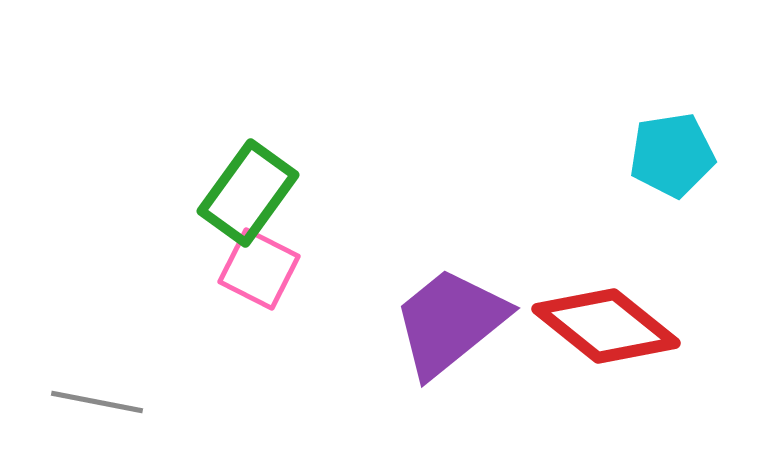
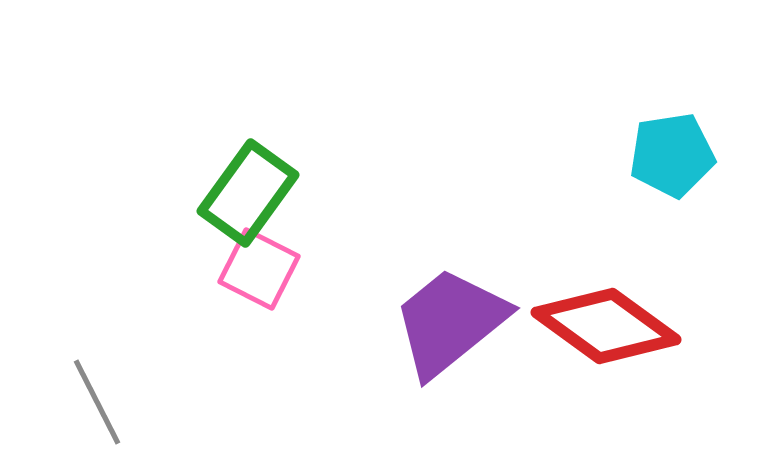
red diamond: rotated 3 degrees counterclockwise
gray line: rotated 52 degrees clockwise
